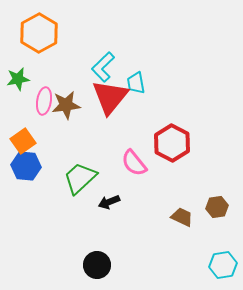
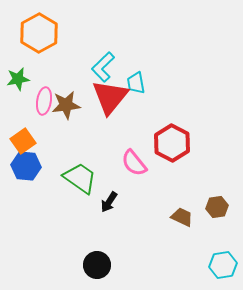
green trapezoid: rotated 78 degrees clockwise
black arrow: rotated 35 degrees counterclockwise
